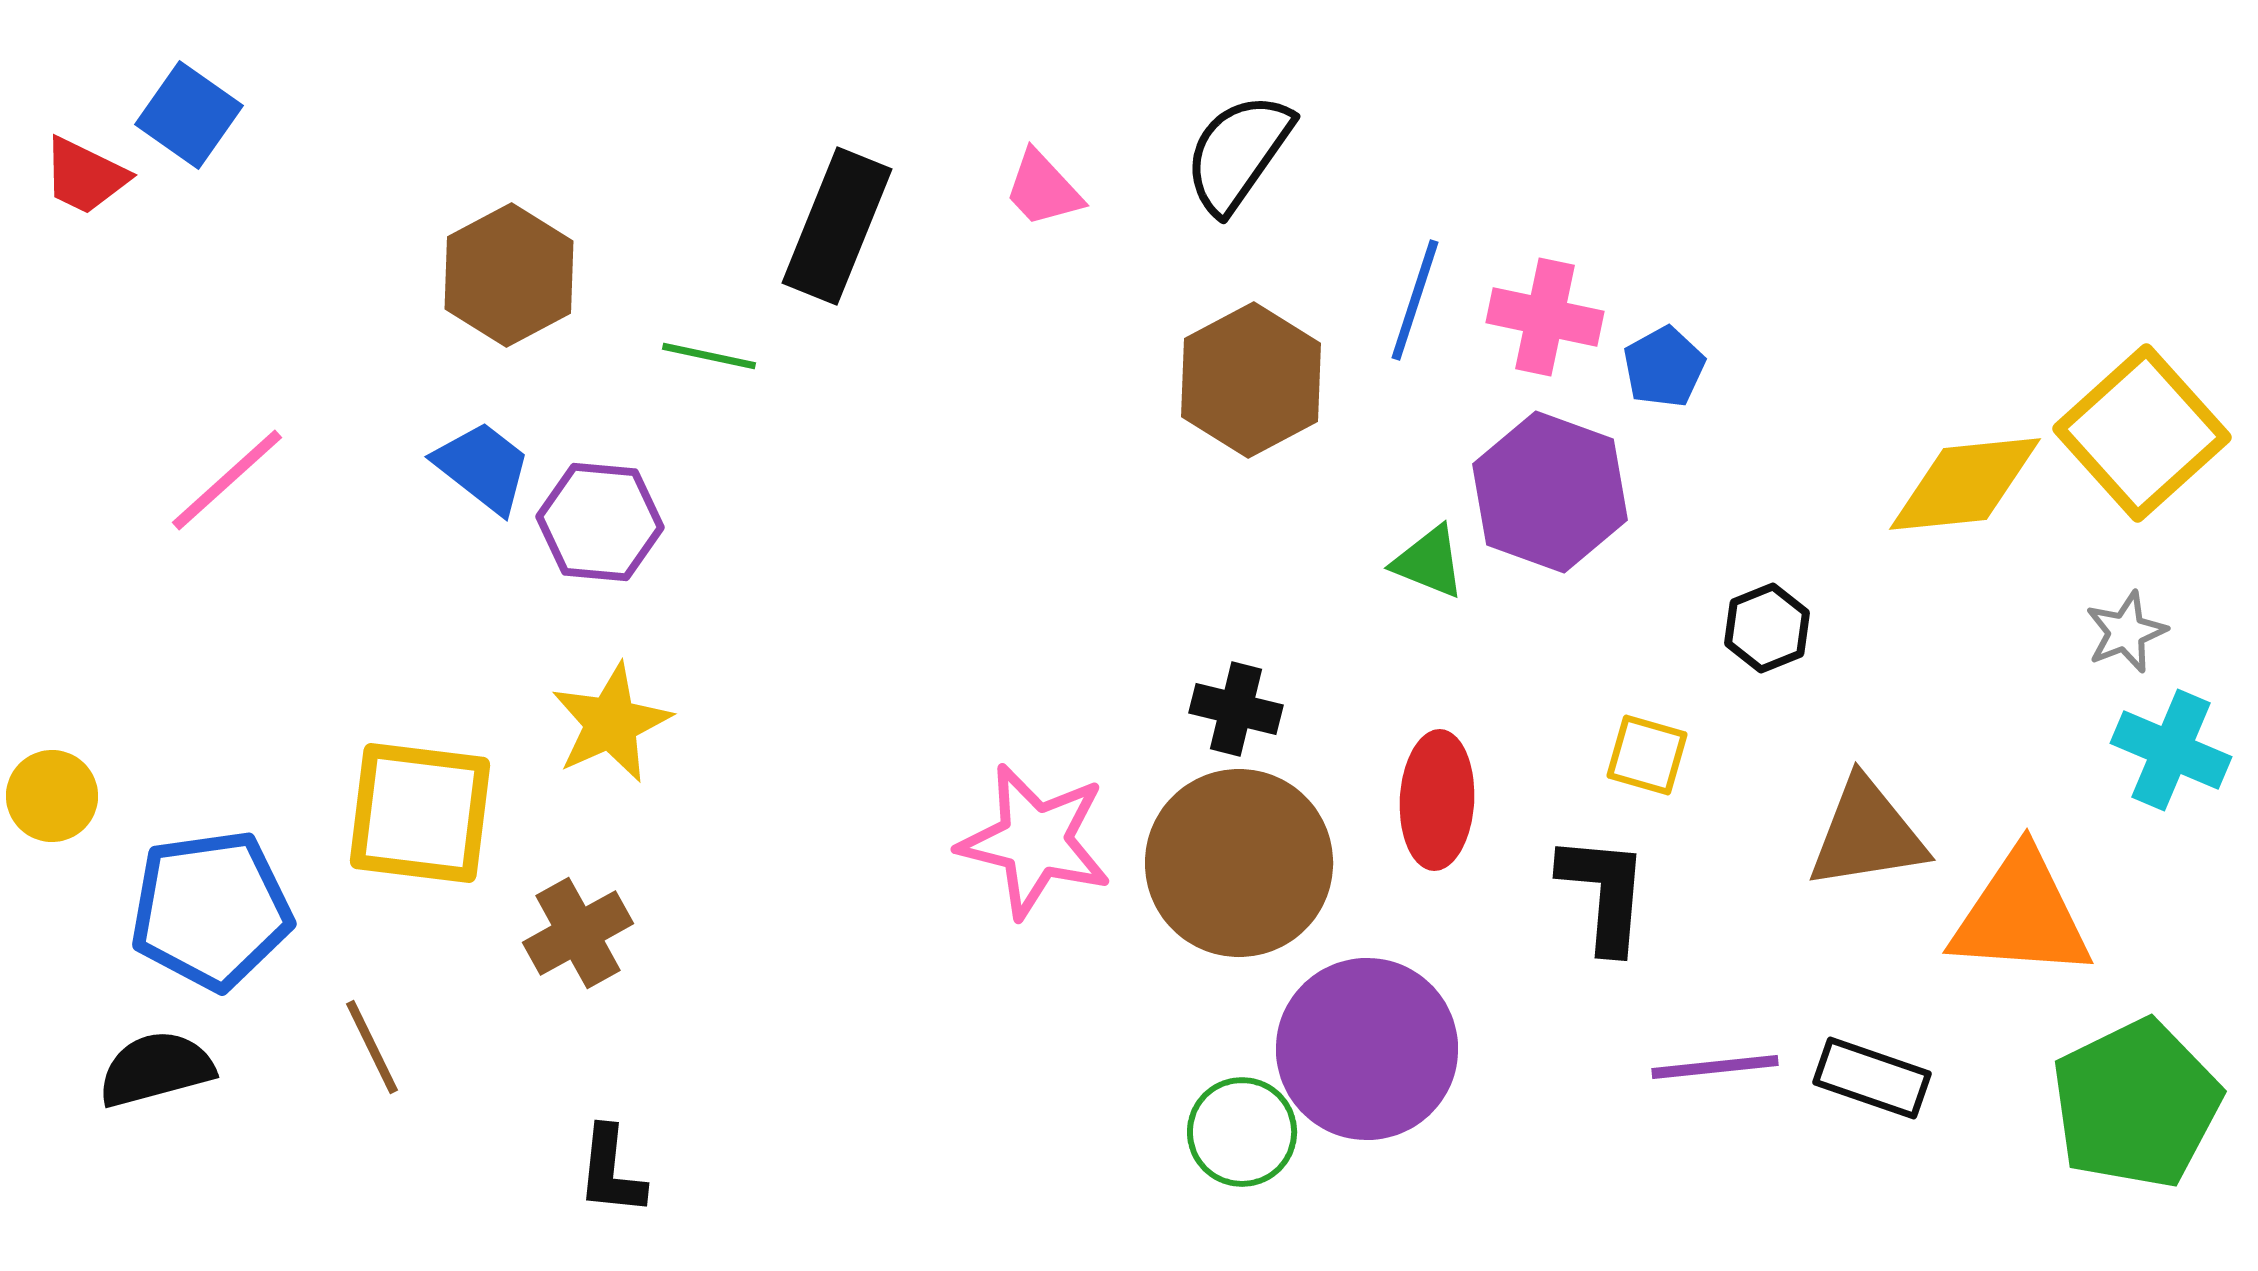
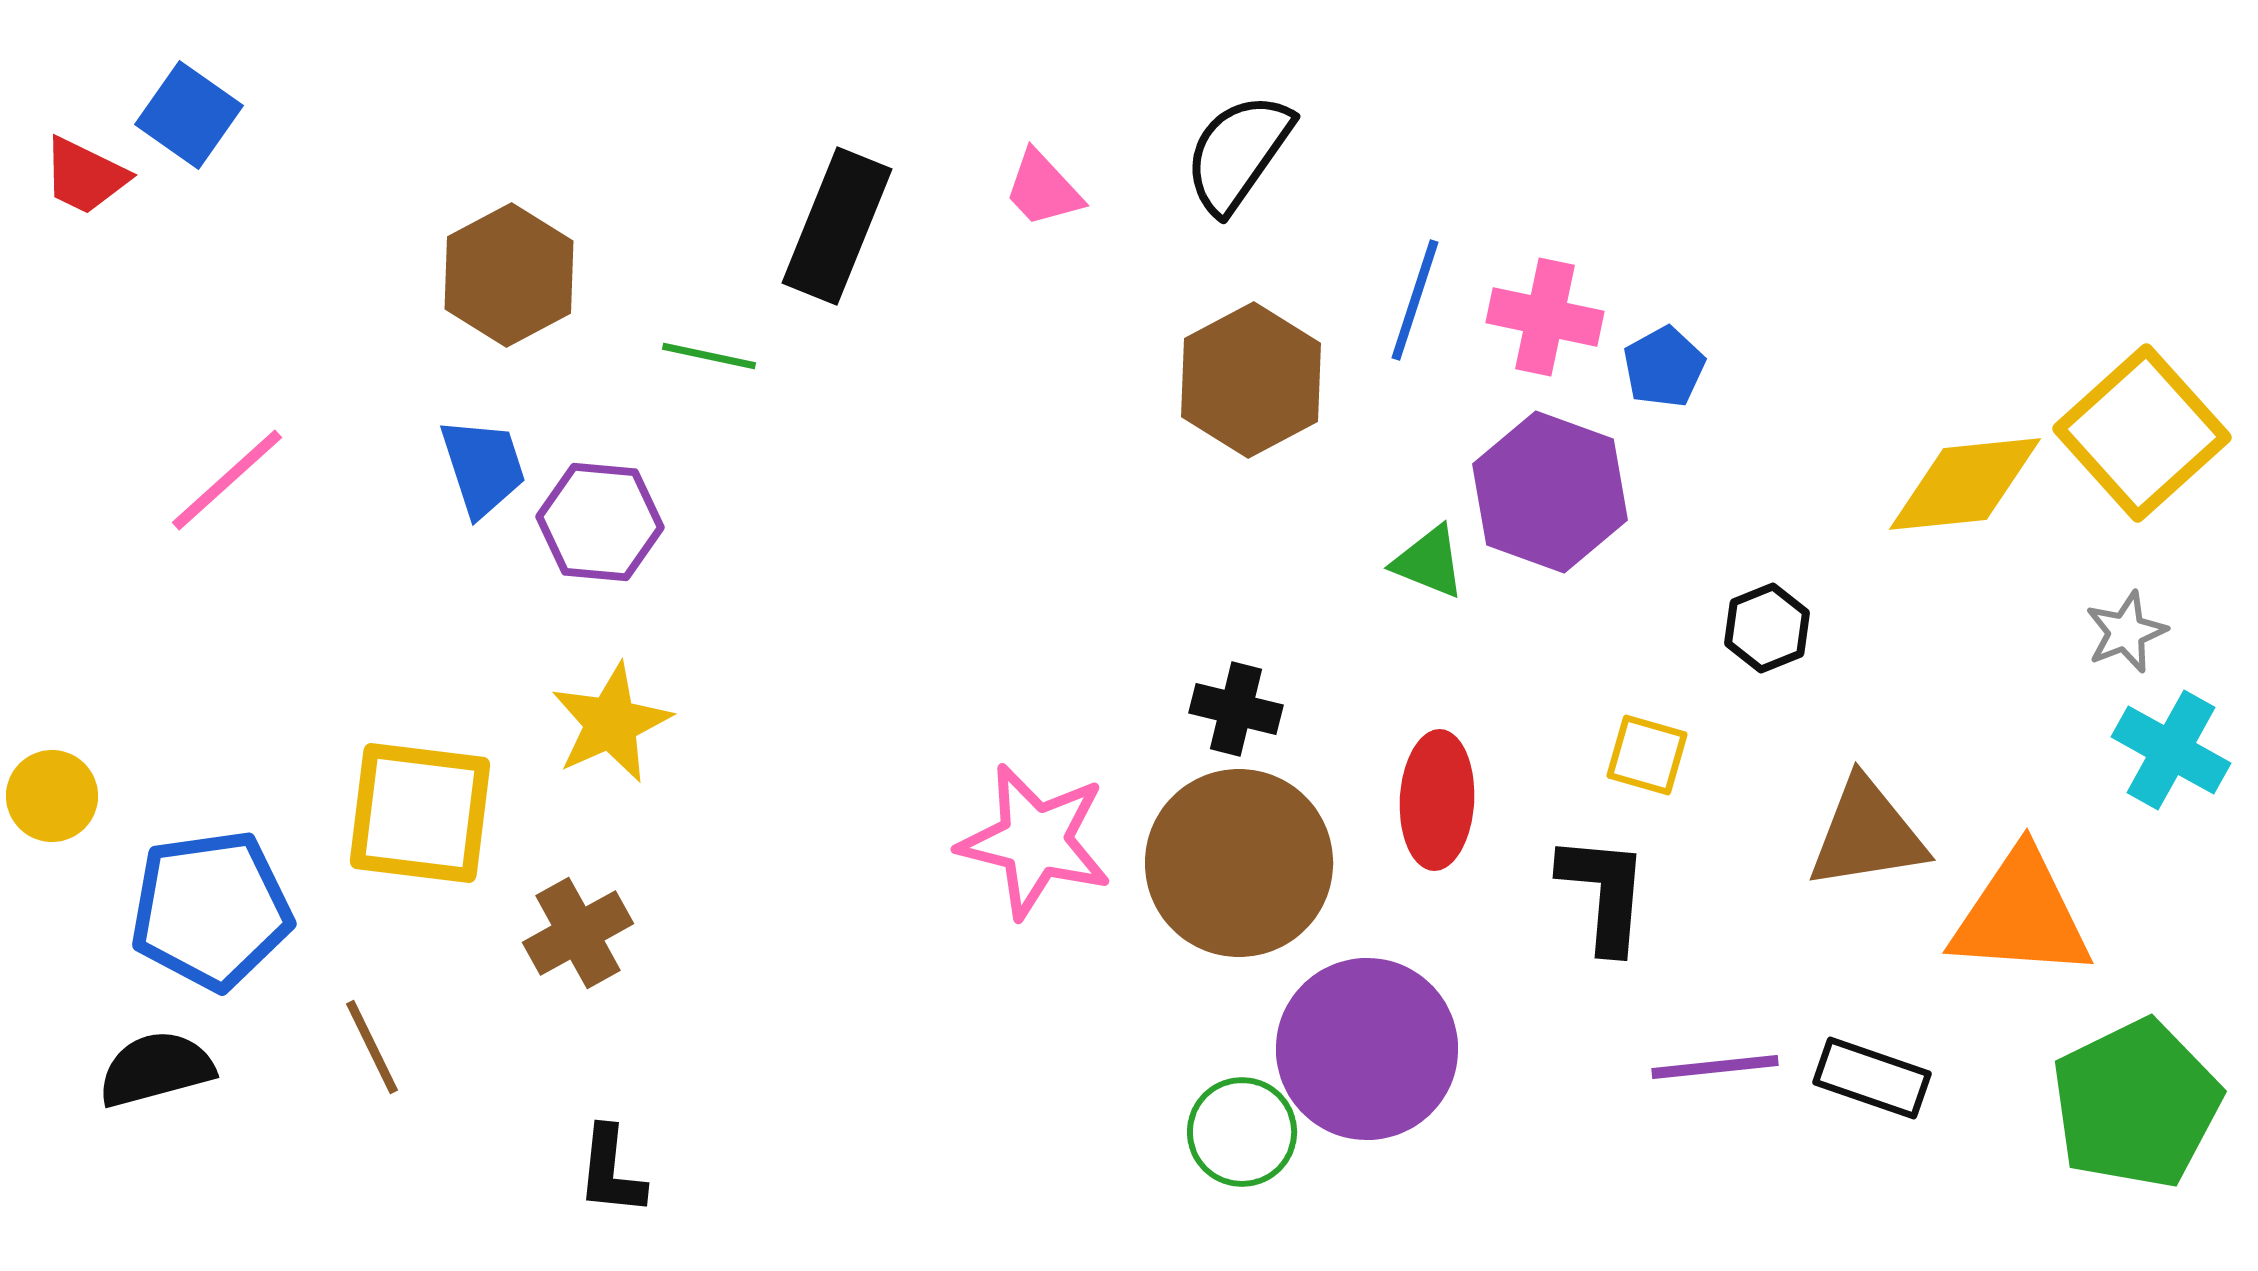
blue trapezoid at (483, 467): rotated 34 degrees clockwise
cyan cross at (2171, 750): rotated 6 degrees clockwise
